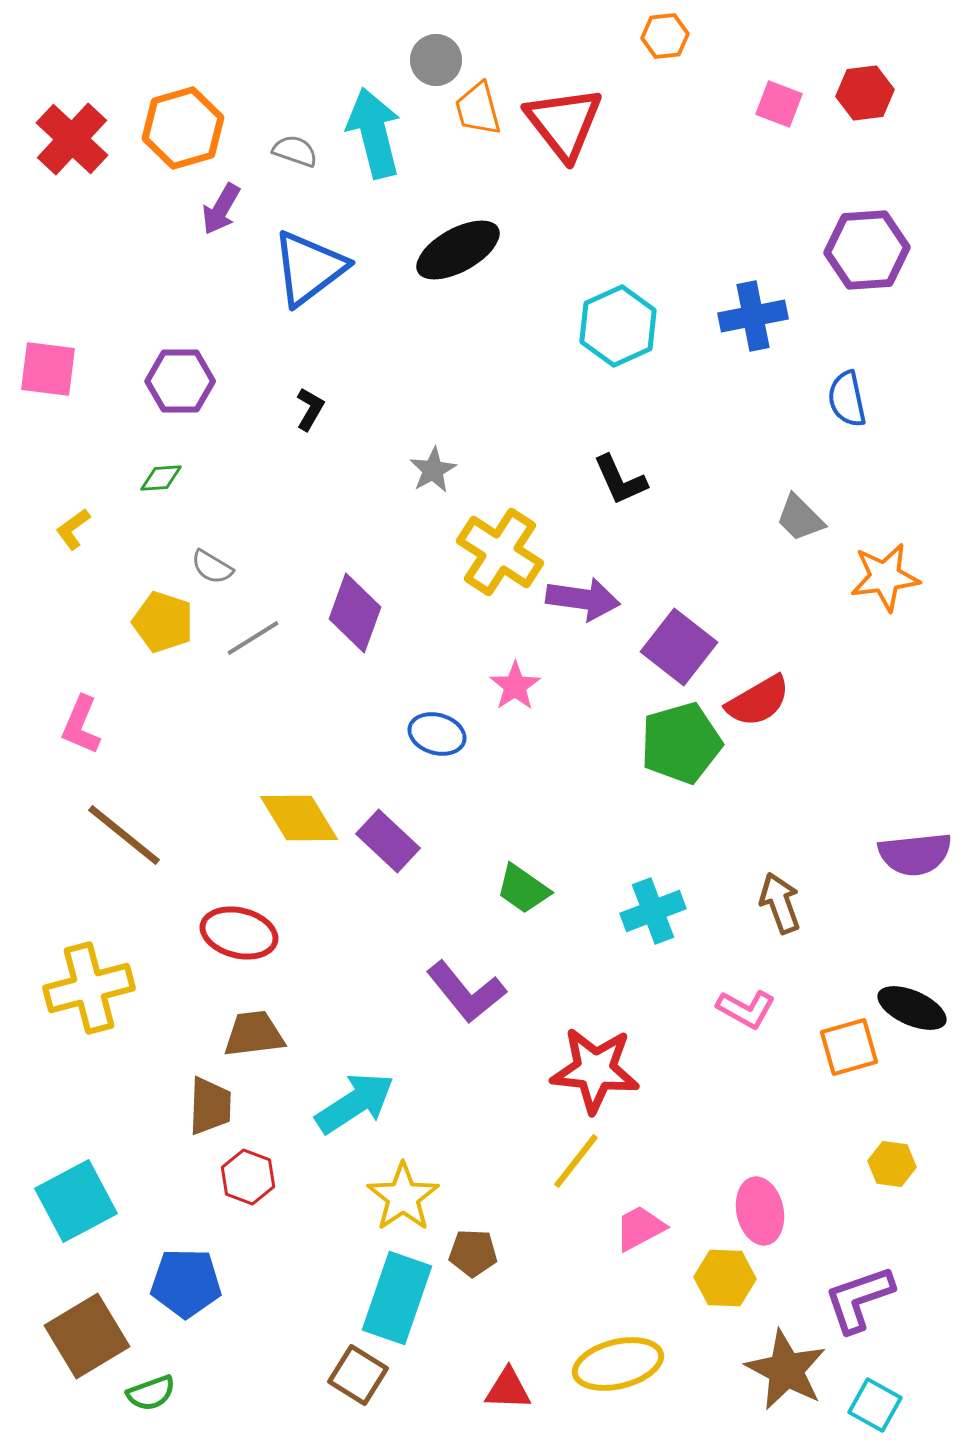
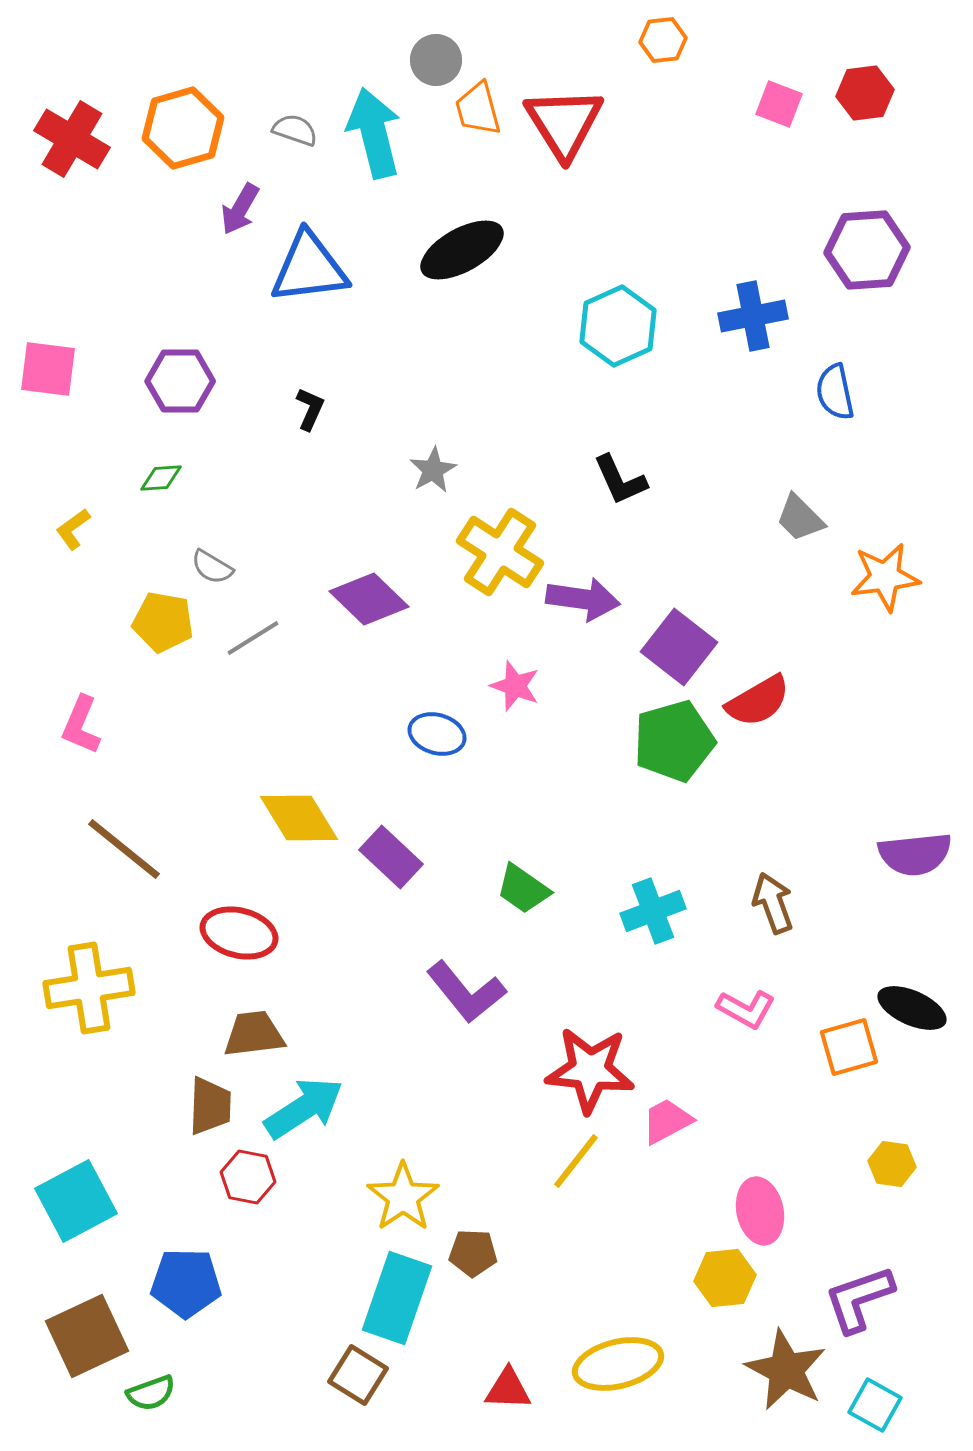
orange hexagon at (665, 36): moved 2 px left, 4 px down
red triangle at (564, 123): rotated 6 degrees clockwise
red cross at (72, 139): rotated 12 degrees counterclockwise
gray semicircle at (295, 151): moved 21 px up
purple arrow at (221, 209): moved 19 px right
black ellipse at (458, 250): moved 4 px right
blue triangle at (309, 268): rotated 30 degrees clockwise
blue semicircle at (847, 399): moved 12 px left, 7 px up
black L-shape at (310, 409): rotated 6 degrees counterclockwise
purple diamond at (355, 613): moved 14 px right, 14 px up; rotated 66 degrees counterclockwise
yellow pentagon at (163, 622): rotated 8 degrees counterclockwise
pink star at (515, 686): rotated 18 degrees counterclockwise
green pentagon at (681, 743): moved 7 px left, 2 px up
brown line at (124, 835): moved 14 px down
purple rectangle at (388, 841): moved 3 px right, 16 px down
brown arrow at (780, 903): moved 7 px left
yellow cross at (89, 988): rotated 6 degrees clockwise
red star at (595, 1070): moved 5 px left
cyan arrow at (355, 1103): moved 51 px left, 5 px down
red hexagon at (248, 1177): rotated 10 degrees counterclockwise
pink trapezoid at (640, 1228): moved 27 px right, 107 px up
yellow hexagon at (725, 1278): rotated 8 degrees counterclockwise
brown square at (87, 1336): rotated 6 degrees clockwise
